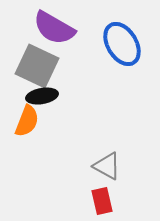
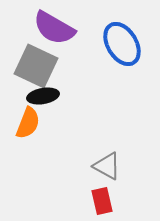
gray square: moved 1 px left
black ellipse: moved 1 px right
orange semicircle: moved 1 px right, 2 px down
